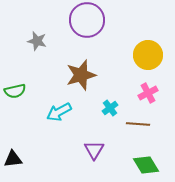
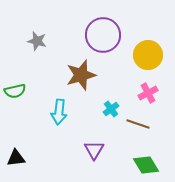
purple circle: moved 16 px right, 15 px down
cyan cross: moved 1 px right, 1 px down
cyan arrow: rotated 55 degrees counterclockwise
brown line: rotated 15 degrees clockwise
black triangle: moved 3 px right, 1 px up
